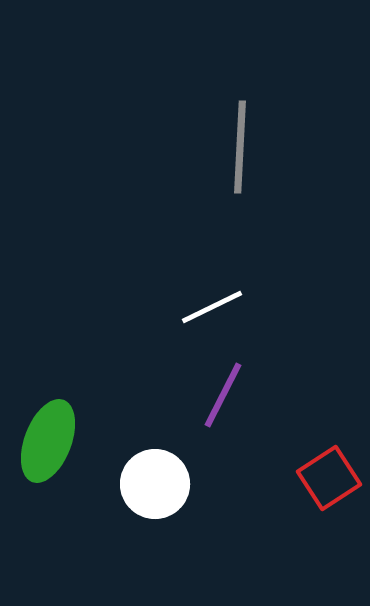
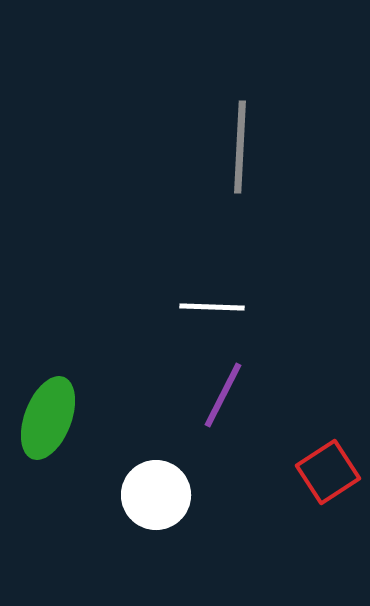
white line: rotated 28 degrees clockwise
green ellipse: moved 23 px up
red square: moved 1 px left, 6 px up
white circle: moved 1 px right, 11 px down
